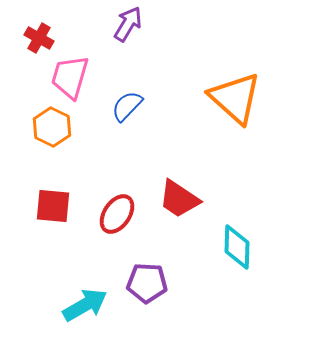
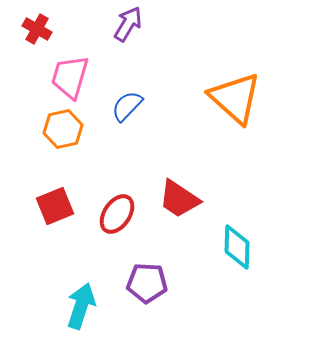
red cross: moved 2 px left, 9 px up
orange hexagon: moved 11 px right, 2 px down; rotated 21 degrees clockwise
red square: moved 2 px right; rotated 27 degrees counterclockwise
cyan arrow: moved 4 px left, 1 px down; rotated 42 degrees counterclockwise
